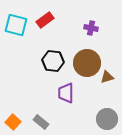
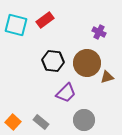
purple cross: moved 8 px right, 4 px down; rotated 16 degrees clockwise
purple trapezoid: rotated 135 degrees counterclockwise
gray circle: moved 23 px left, 1 px down
